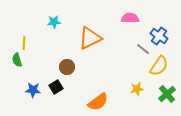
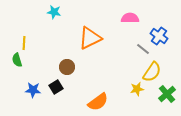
cyan star: moved 10 px up; rotated 16 degrees clockwise
yellow semicircle: moved 7 px left, 6 px down
